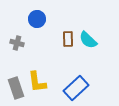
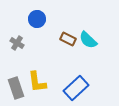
brown rectangle: rotated 63 degrees counterclockwise
gray cross: rotated 16 degrees clockwise
